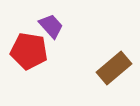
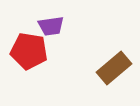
purple trapezoid: rotated 124 degrees clockwise
